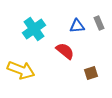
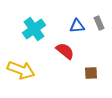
brown square: rotated 16 degrees clockwise
